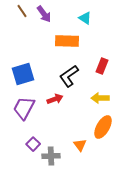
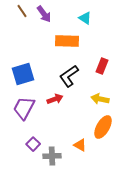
yellow arrow: moved 1 px down; rotated 12 degrees clockwise
orange triangle: rotated 24 degrees counterclockwise
gray cross: moved 1 px right
